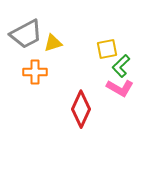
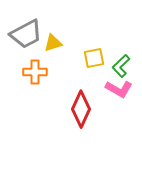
yellow square: moved 13 px left, 9 px down
pink L-shape: moved 1 px left, 1 px down
